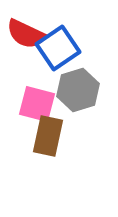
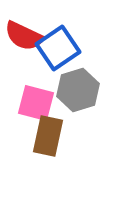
red semicircle: moved 2 px left, 2 px down
pink square: moved 1 px left, 1 px up
